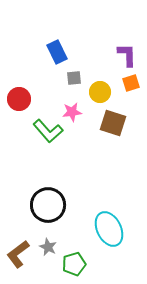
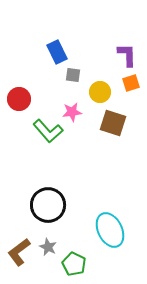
gray square: moved 1 px left, 3 px up; rotated 14 degrees clockwise
cyan ellipse: moved 1 px right, 1 px down
brown L-shape: moved 1 px right, 2 px up
green pentagon: rotated 30 degrees counterclockwise
